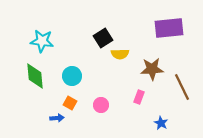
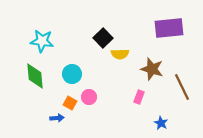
black square: rotated 12 degrees counterclockwise
brown star: rotated 20 degrees clockwise
cyan circle: moved 2 px up
pink circle: moved 12 px left, 8 px up
